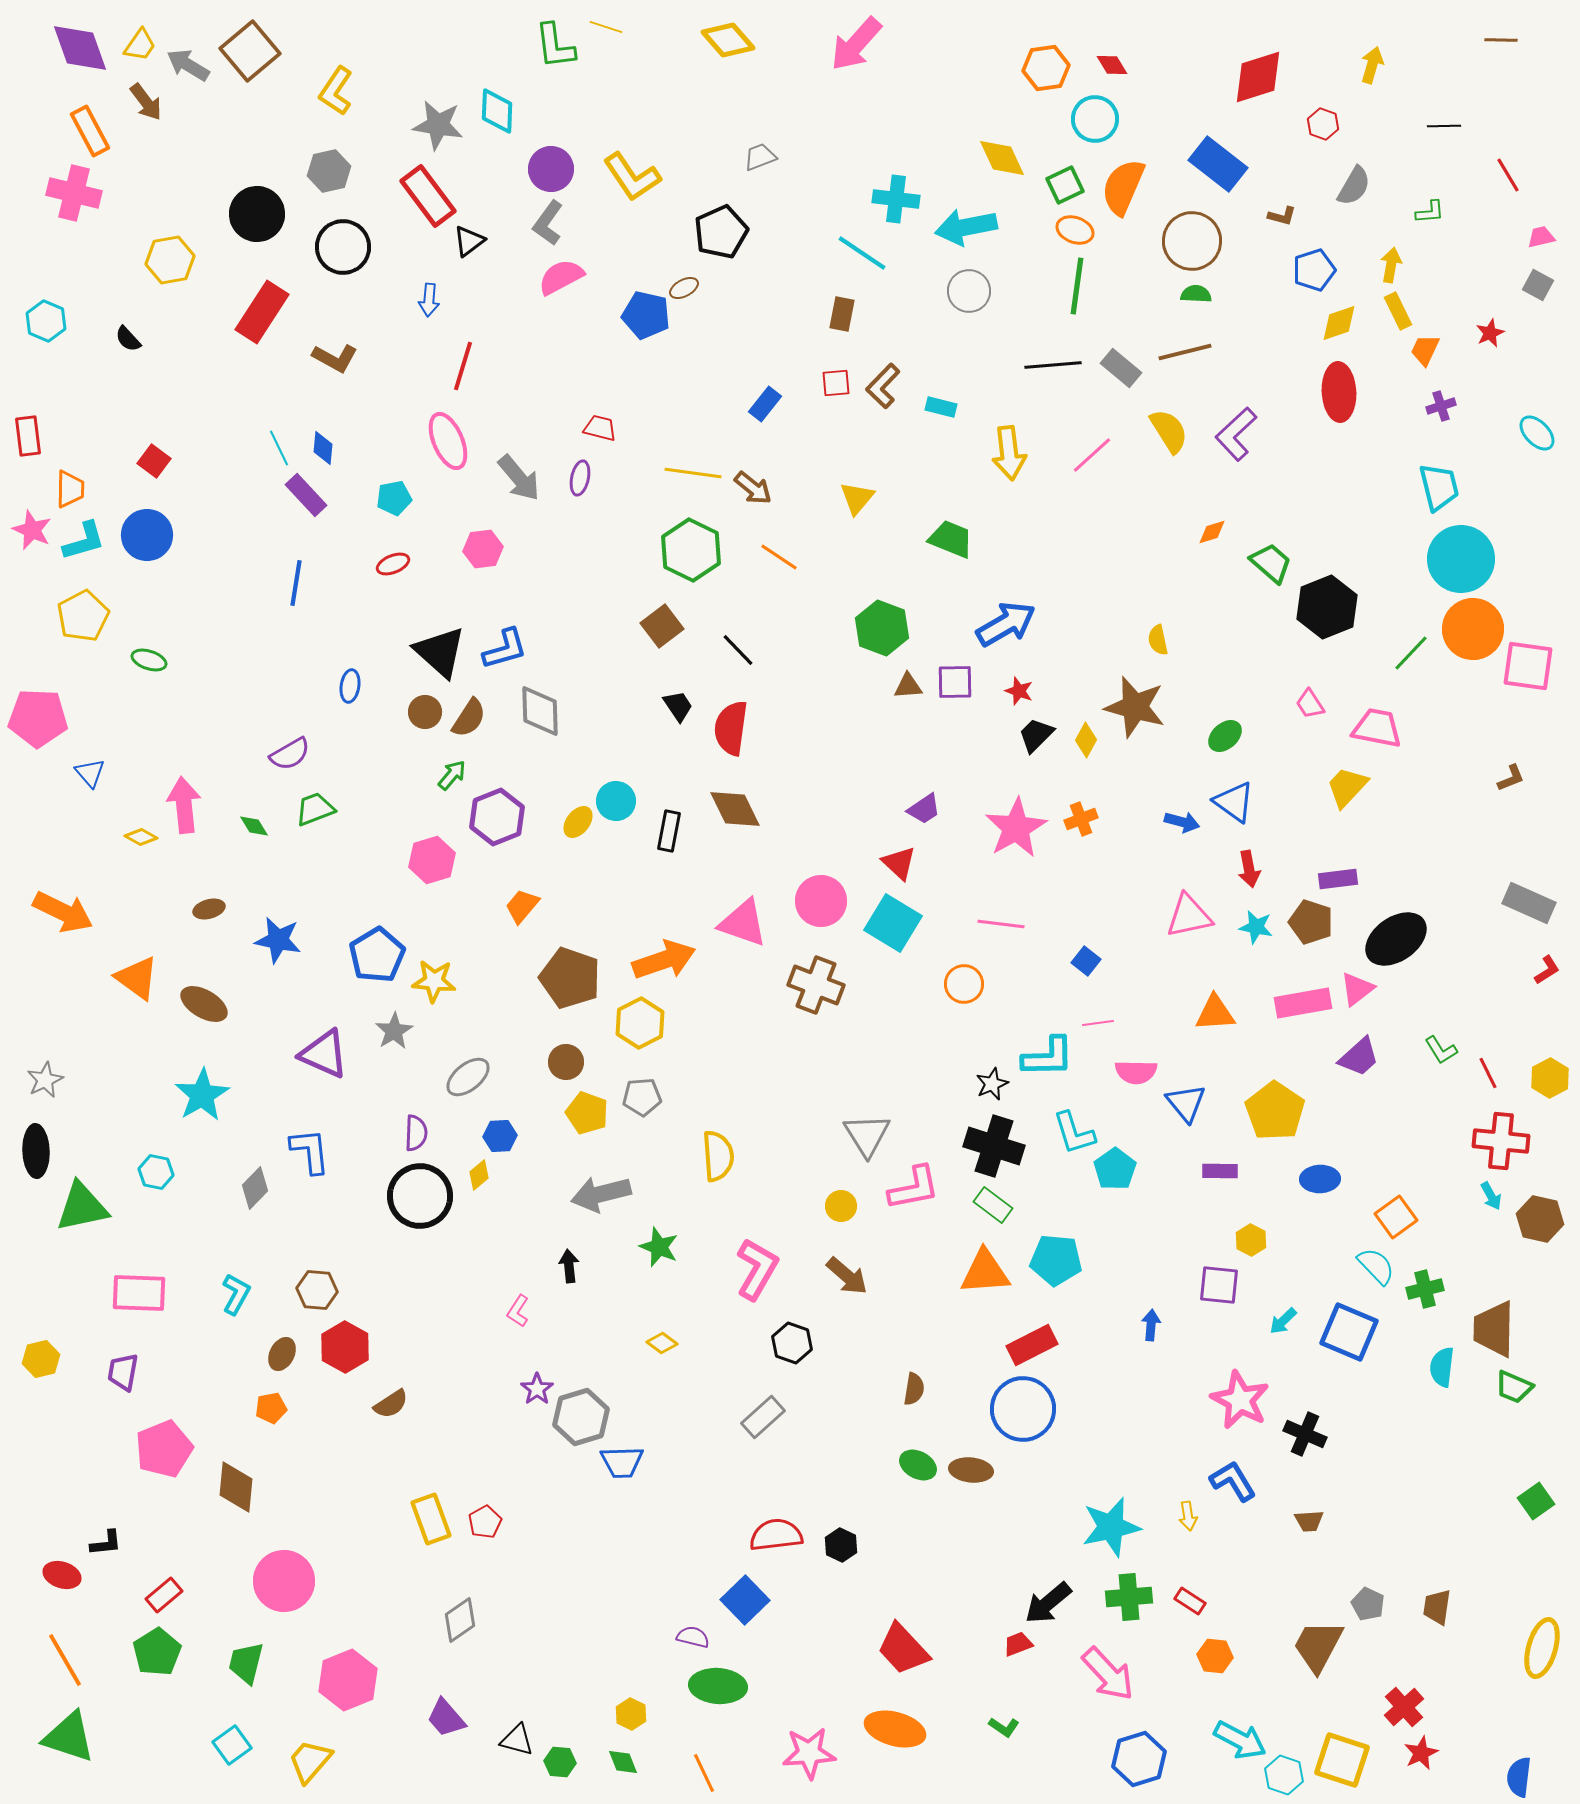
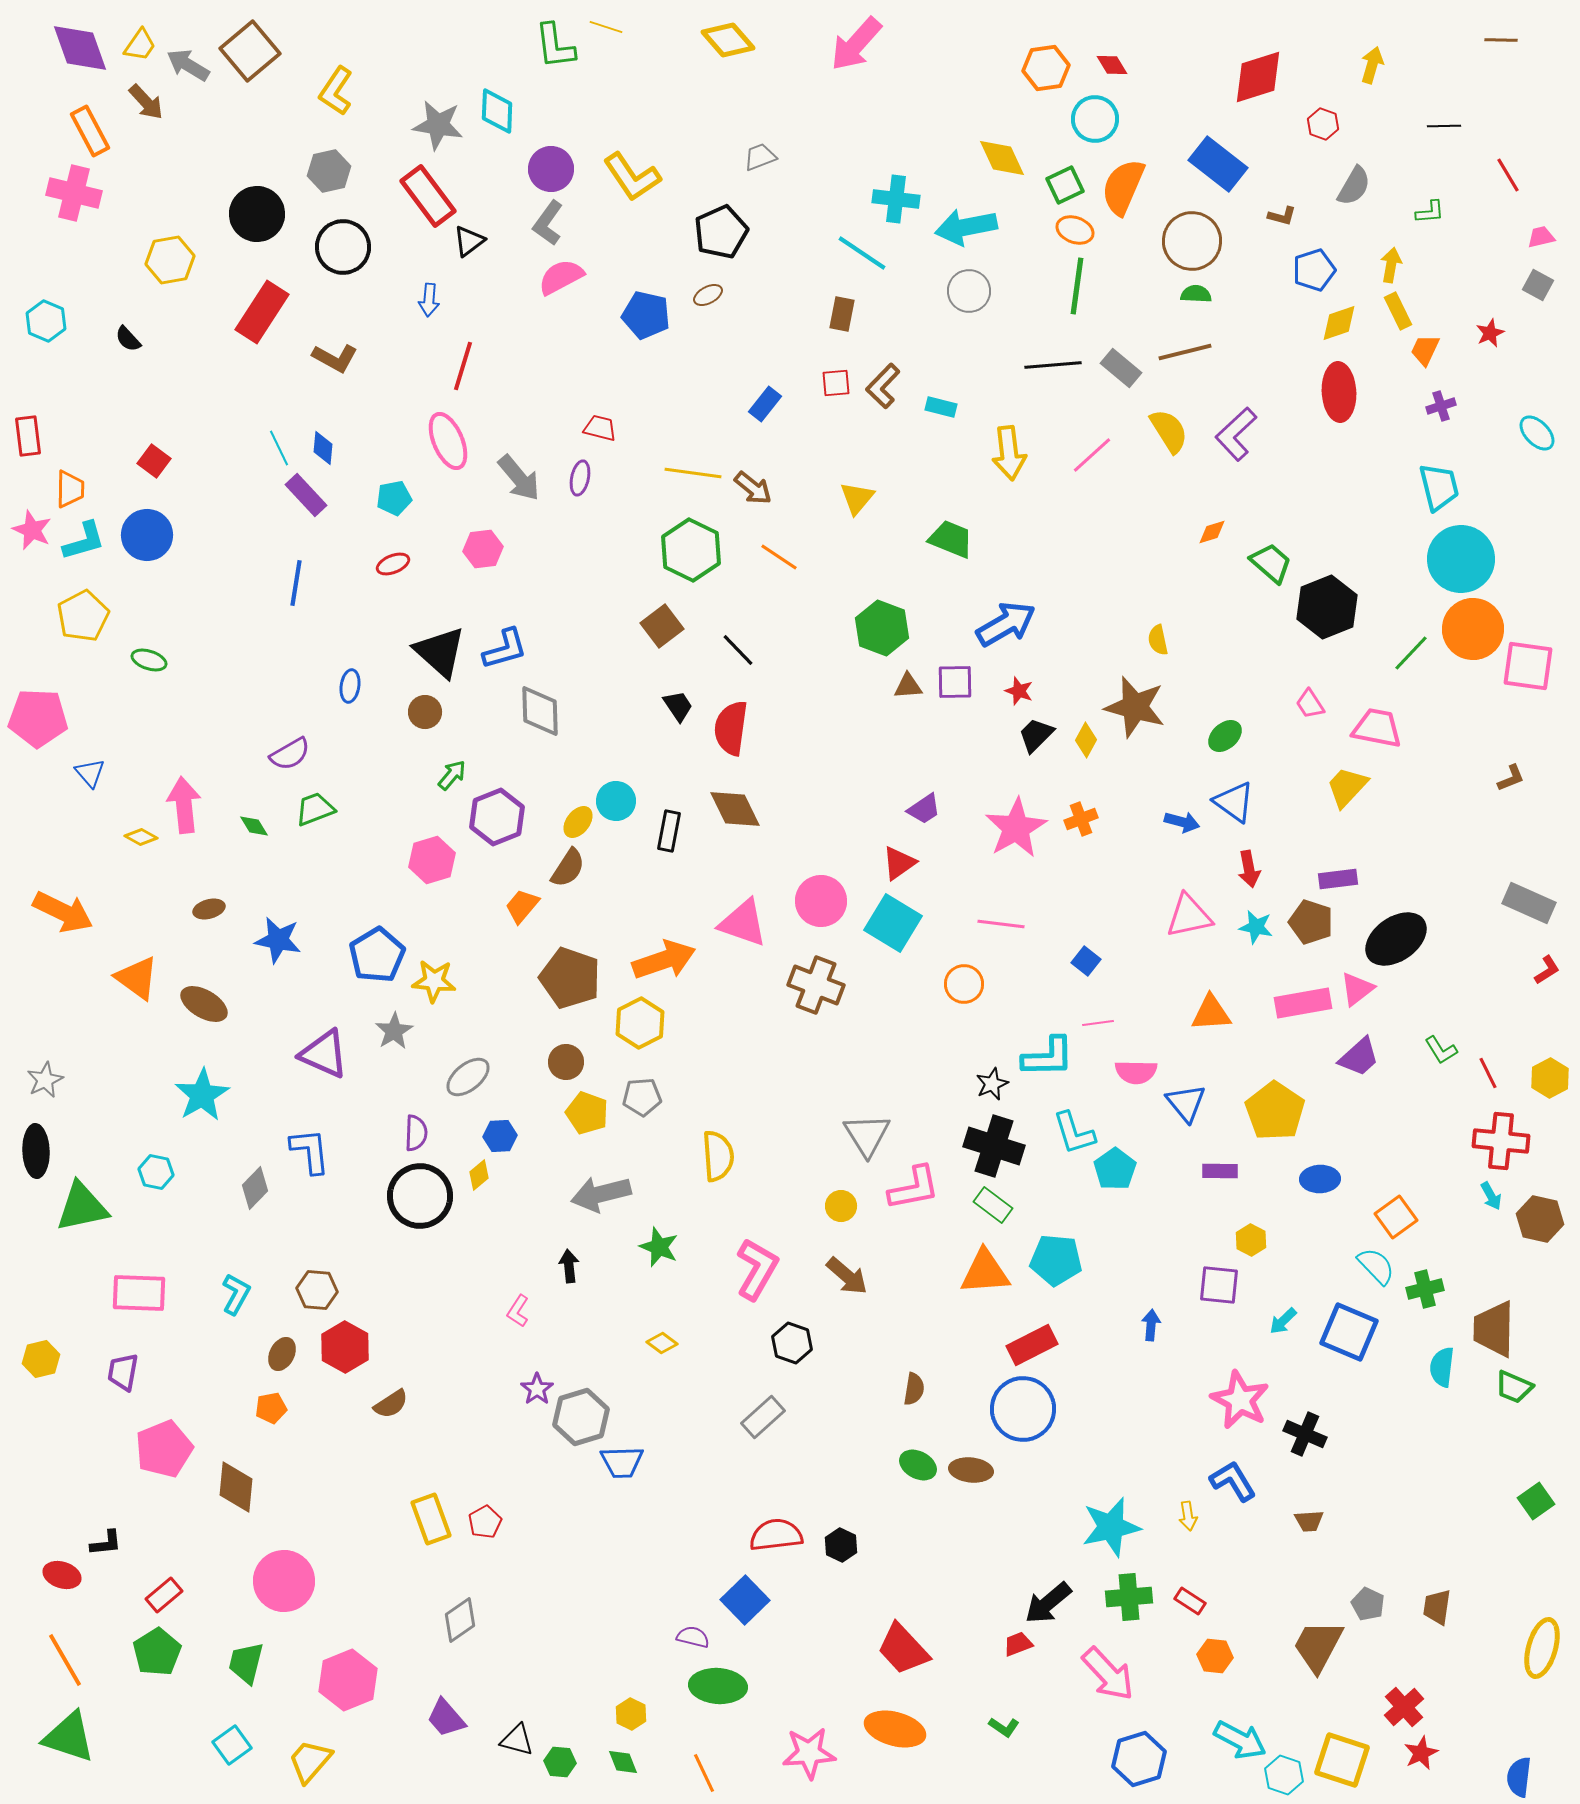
brown arrow at (146, 102): rotated 6 degrees counterclockwise
brown ellipse at (684, 288): moved 24 px right, 7 px down
brown semicircle at (469, 718): moved 99 px right, 150 px down
red triangle at (899, 863): rotated 42 degrees clockwise
orange triangle at (1215, 1013): moved 4 px left
